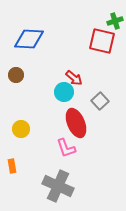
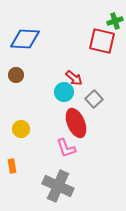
blue diamond: moved 4 px left
gray square: moved 6 px left, 2 px up
